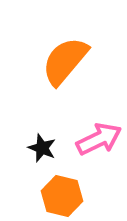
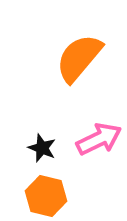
orange semicircle: moved 14 px right, 3 px up
orange hexagon: moved 16 px left
